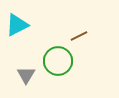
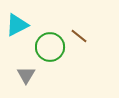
brown line: rotated 66 degrees clockwise
green circle: moved 8 px left, 14 px up
